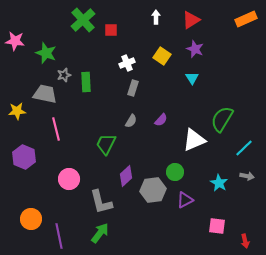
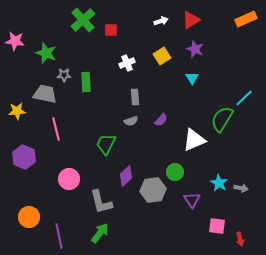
white arrow: moved 5 px right, 4 px down; rotated 72 degrees clockwise
yellow square: rotated 24 degrees clockwise
gray star: rotated 16 degrees clockwise
gray rectangle: moved 2 px right, 9 px down; rotated 21 degrees counterclockwise
gray semicircle: rotated 40 degrees clockwise
cyan line: moved 50 px up
gray arrow: moved 6 px left, 12 px down
purple triangle: moved 7 px right; rotated 36 degrees counterclockwise
orange circle: moved 2 px left, 2 px up
red arrow: moved 5 px left, 2 px up
